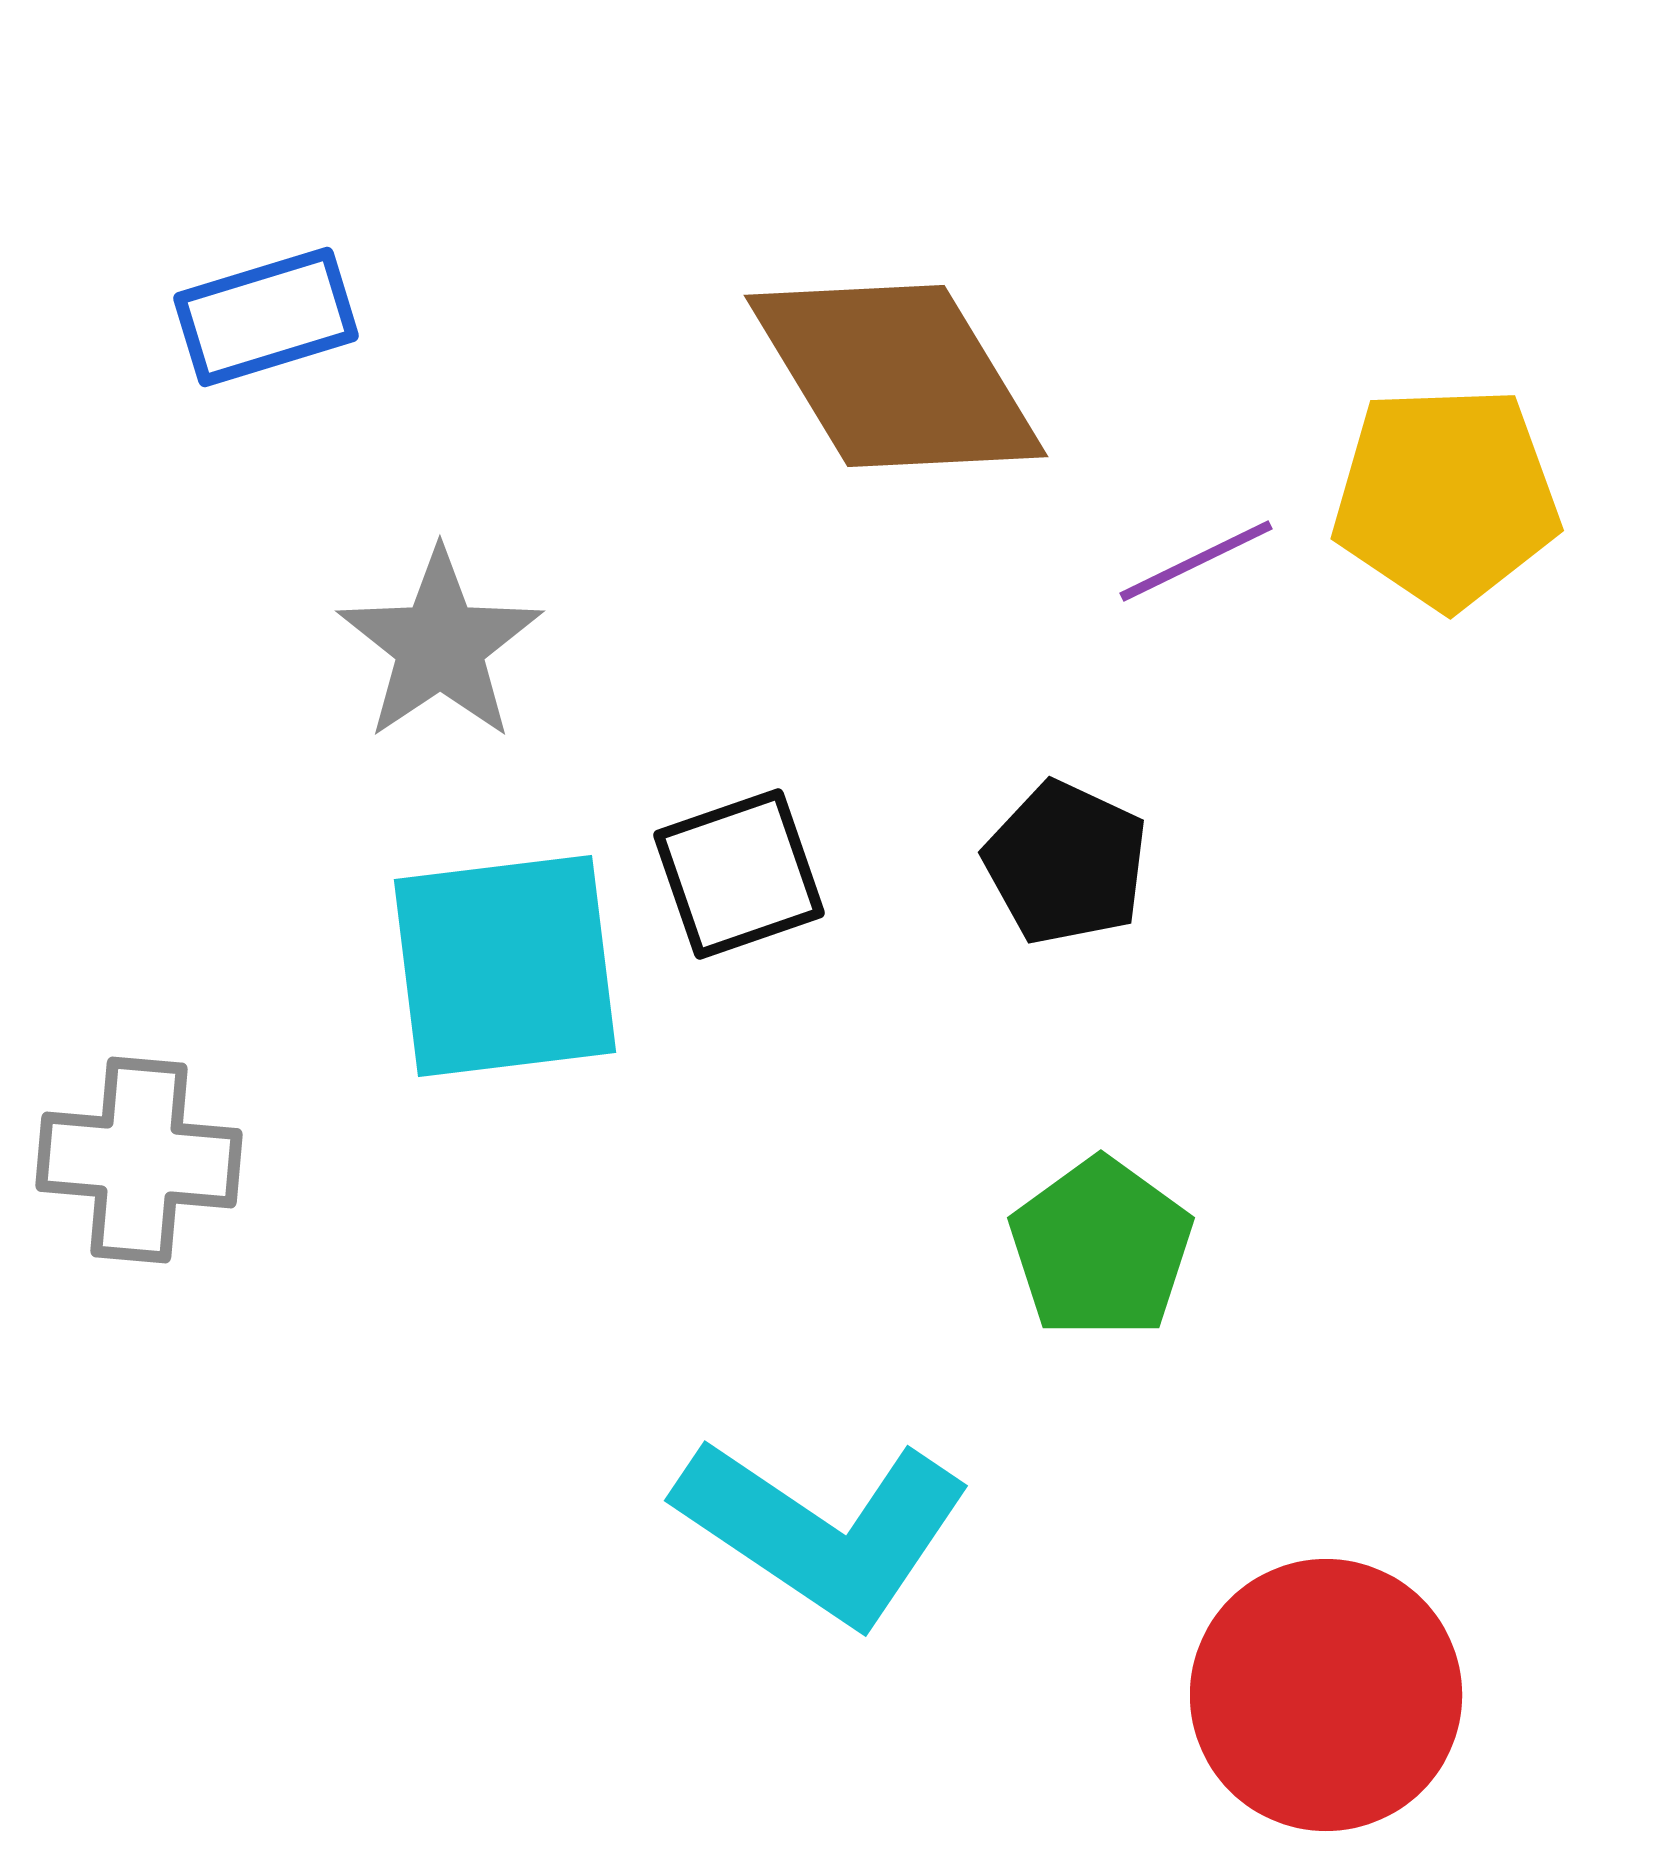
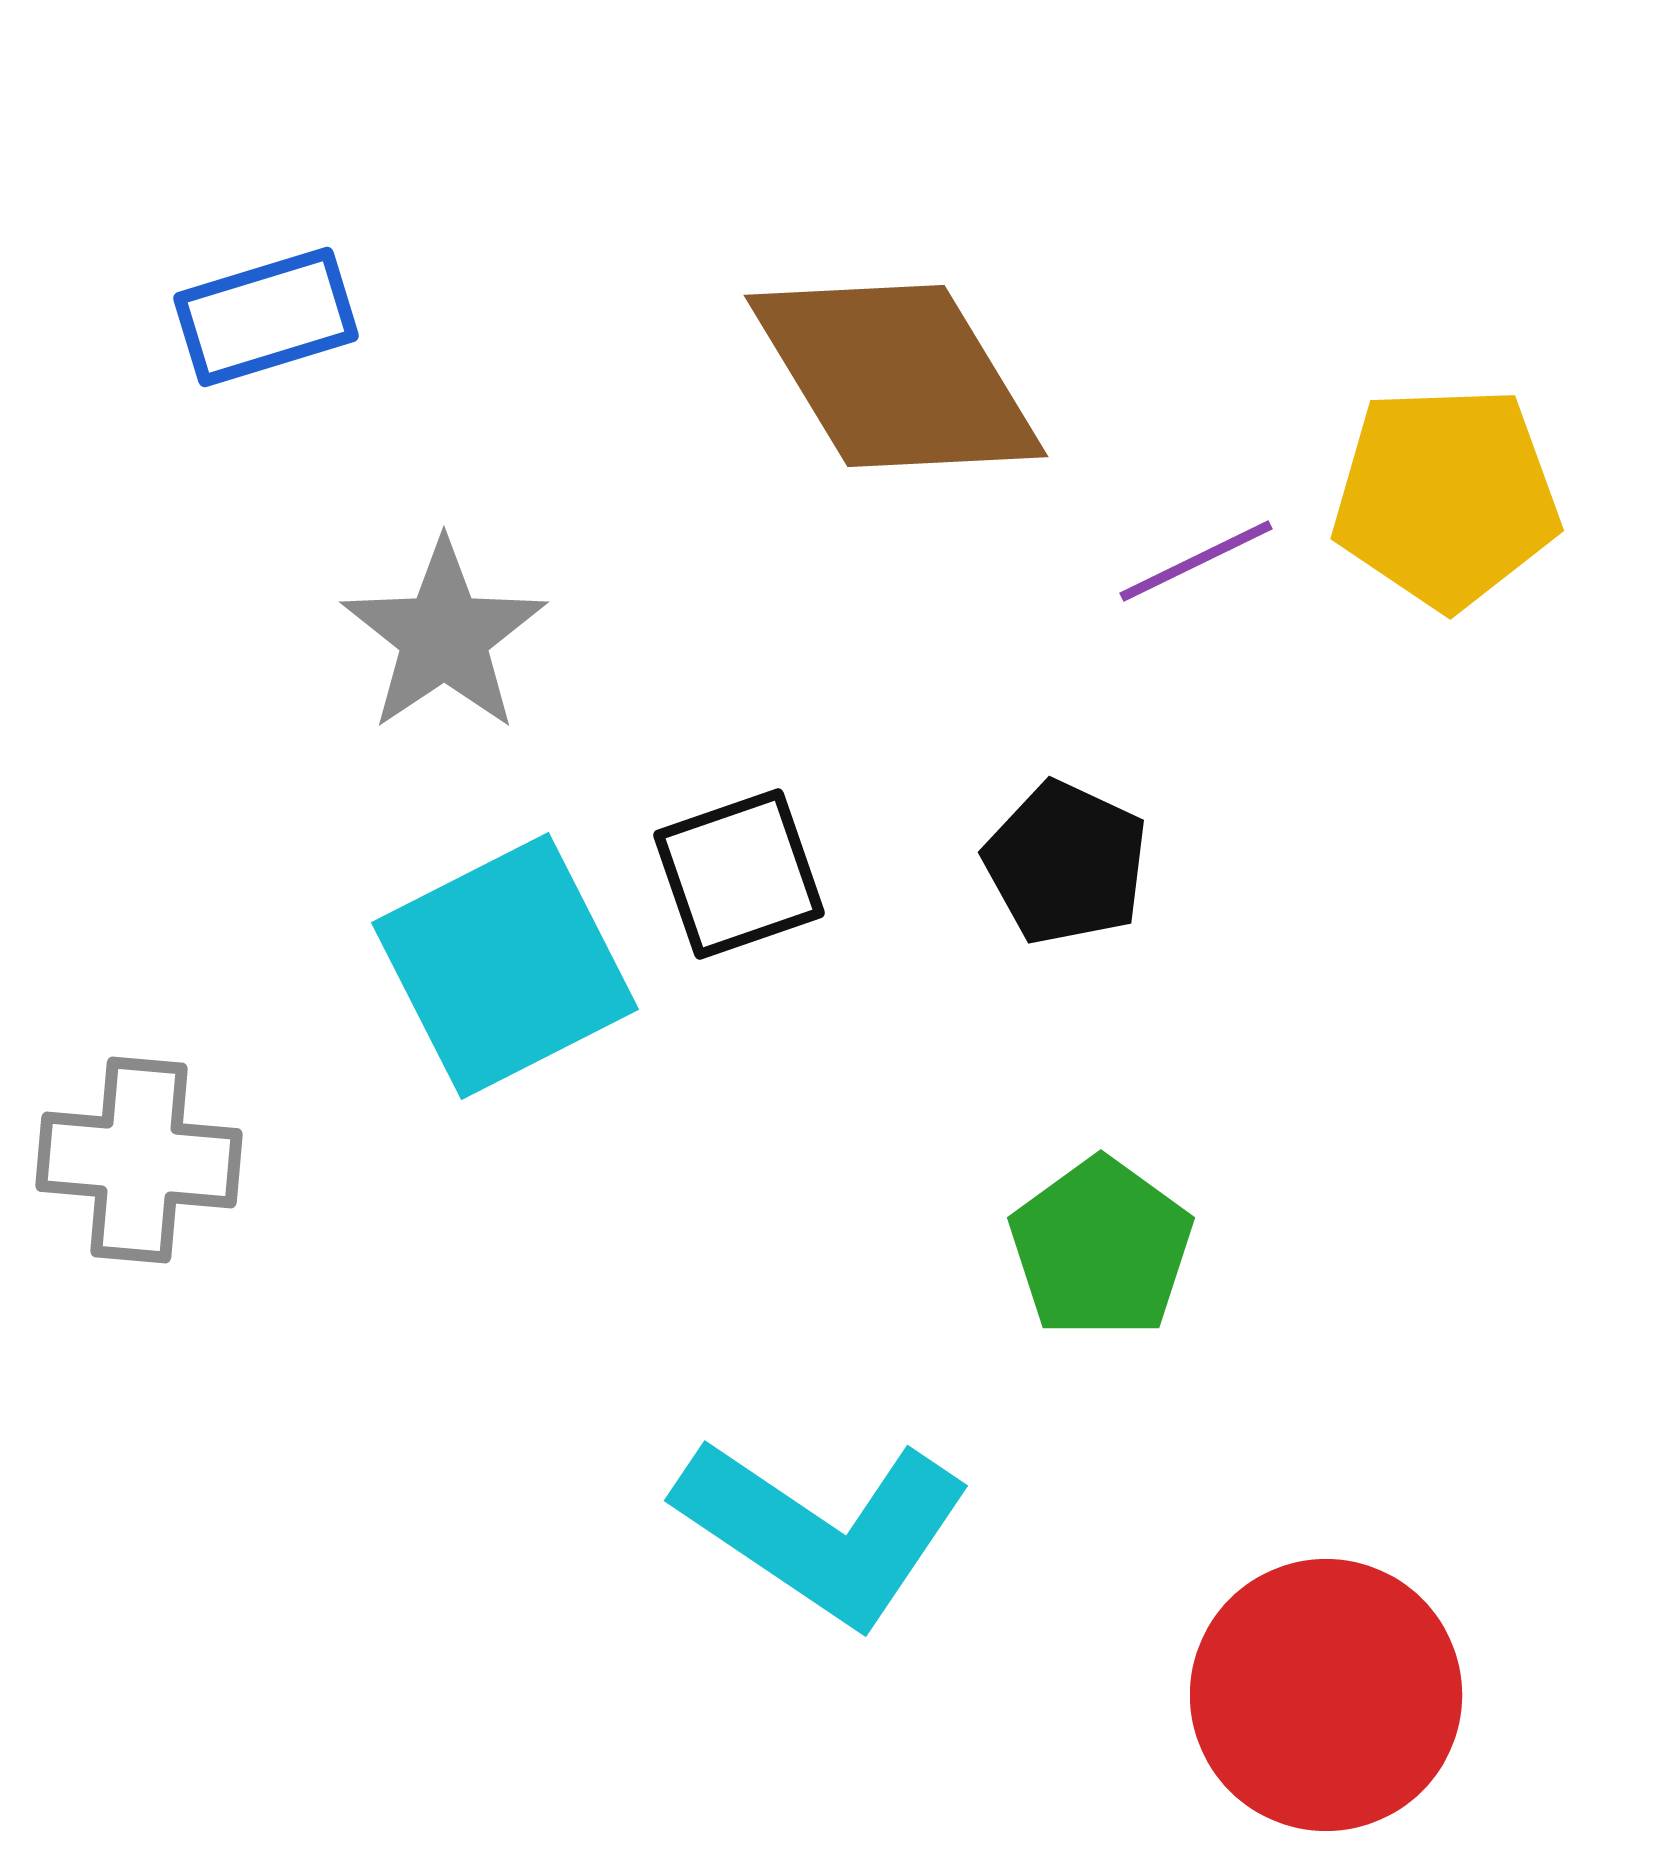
gray star: moved 4 px right, 9 px up
cyan square: rotated 20 degrees counterclockwise
